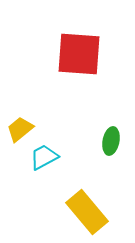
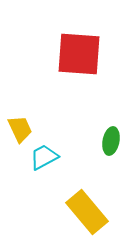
yellow trapezoid: rotated 104 degrees clockwise
